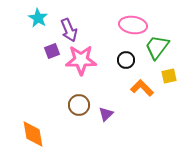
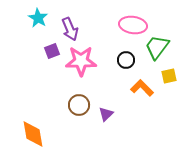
purple arrow: moved 1 px right, 1 px up
pink star: moved 1 px down
